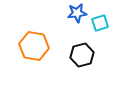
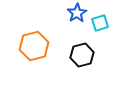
blue star: rotated 24 degrees counterclockwise
orange hexagon: rotated 24 degrees counterclockwise
